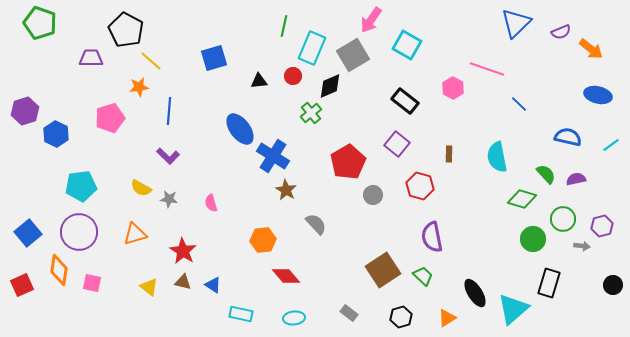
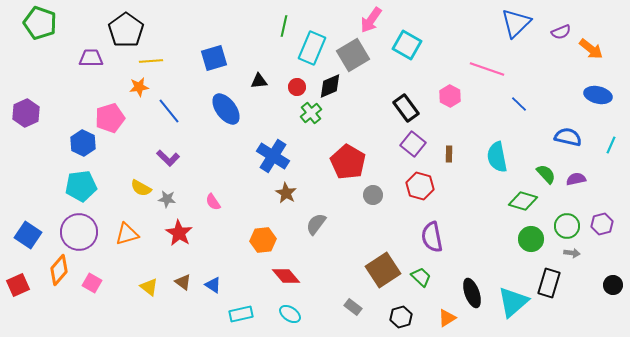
black pentagon at (126, 30): rotated 8 degrees clockwise
yellow line at (151, 61): rotated 45 degrees counterclockwise
red circle at (293, 76): moved 4 px right, 11 px down
pink hexagon at (453, 88): moved 3 px left, 8 px down
black rectangle at (405, 101): moved 1 px right, 7 px down; rotated 16 degrees clockwise
purple hexagon at (25, 111): moved 1 px right, 2 px down; rotated 8 degrees counterclockwise
blue line at (169, 111): rotated 44 degrees counterclockwise
blue ellipse at (240, 129): moved 14 px left, 20 px up
blue hexagon at (56, 134): moved 27 px right, 9 px down
purple square at (397, 144): moved 16 px right
cyan line at (611, 145): rotated 30 degrees counterclockwise
purple L-shape at (168, 156): moved 2 px down
red pentagon at (348, 162): rotated 12 degrees counterclockwise
brown star at (286, 190): moved 3 px down
gray star at (169, 199): moved 2 px left
green diamond at (522, 199): moved 1 px right, 2 px down
pink semicircle at (211, 203): moved 2 px right, 1 px up; rotated 18 degrees counterclockwise
green circle at (563, 219): moved 4 px right, 7 px down
gray semicircle at (316, 224): rotated 100 degrees counterclockwise
purple hexagon at (602, 226): moved 2 px up
blue square at (28, 233): moved 2 px down; rotated 16 degrees counterclockwise
orange triangle at (135, 234): moved 8 px left
green circle at (533, 239): moved 2 px left
gray arrow at (582, 246): moved 10 px left, 7 px down
red star at (183, 251): moved 4 px left, 18 px up
orange diamond at (59, 270): rotated 32 degrees clockwise
green trapezoid at (423, 276): moved 2 px left, 1 px down
brown triangle at (183, 282): rotated 24 degrees clockwise
pink square at (92, 283): rotated 18 degrees clockwise
red square at (22, 285): moved 4 px left
black ellipse at (475, 293): moved 3 px left; rotated 12 degrees clockwise
cyan triangle at (513, 309): moved 7 px up
gray rectangle at (349, 313): moved 4 px right, 6 px up
cyan rectangle at (241, 314): rotated 25 degrees counterclockwise
cyan ellipse at (294, 318): moved 4 px left, 4 px up; rotated 40 degrees clockwise
